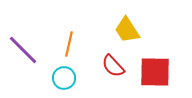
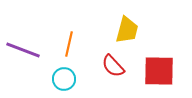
yellow trapezoid: rotated 132 degrees counterclockwise
purple line: rotated 24 degrees counterclockwise
red square: moved 4 px right, 1 px up
cyan circle: moved 1 px down
